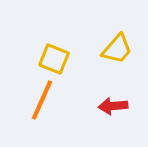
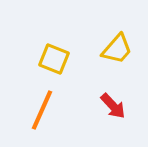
orange line: moved 10 px down
red arrow: rotated 128 degrees counterclockwise
